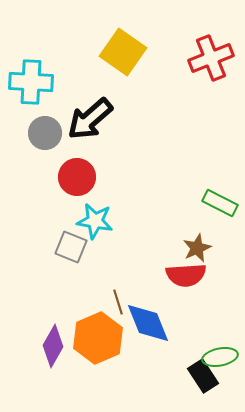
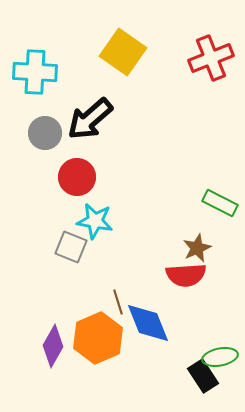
cyan cross: moved 4 px right, 10 px up
